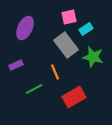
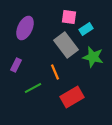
pink square: rotated 21 degrees clockwise
purple rectangle: rotated 40 degrees counterclockwise
green line: moved 1 px left, 1 px up
red rectangle: moved 2 px left
